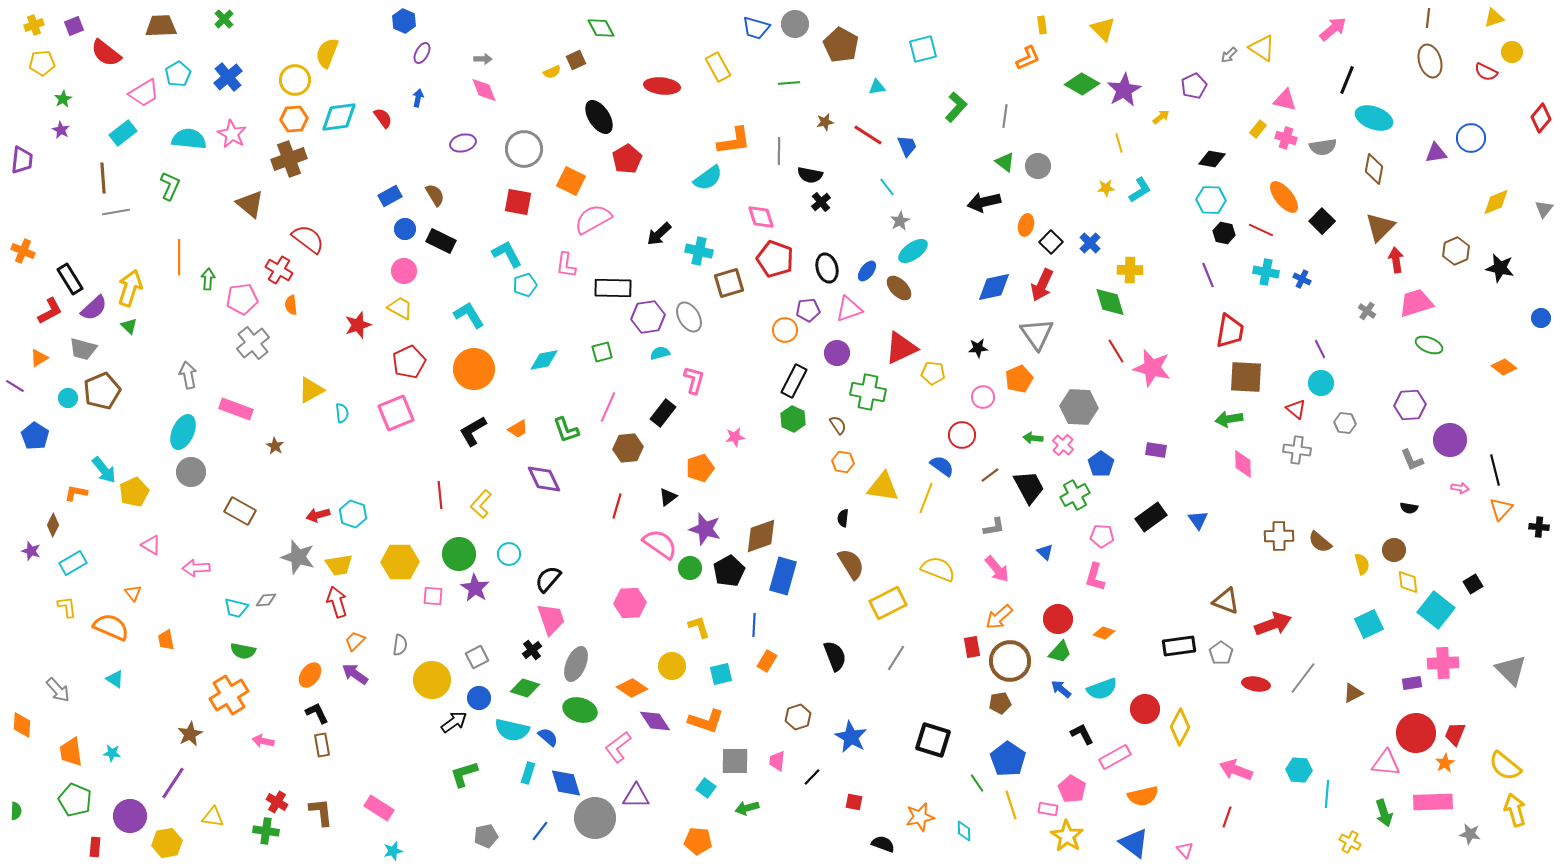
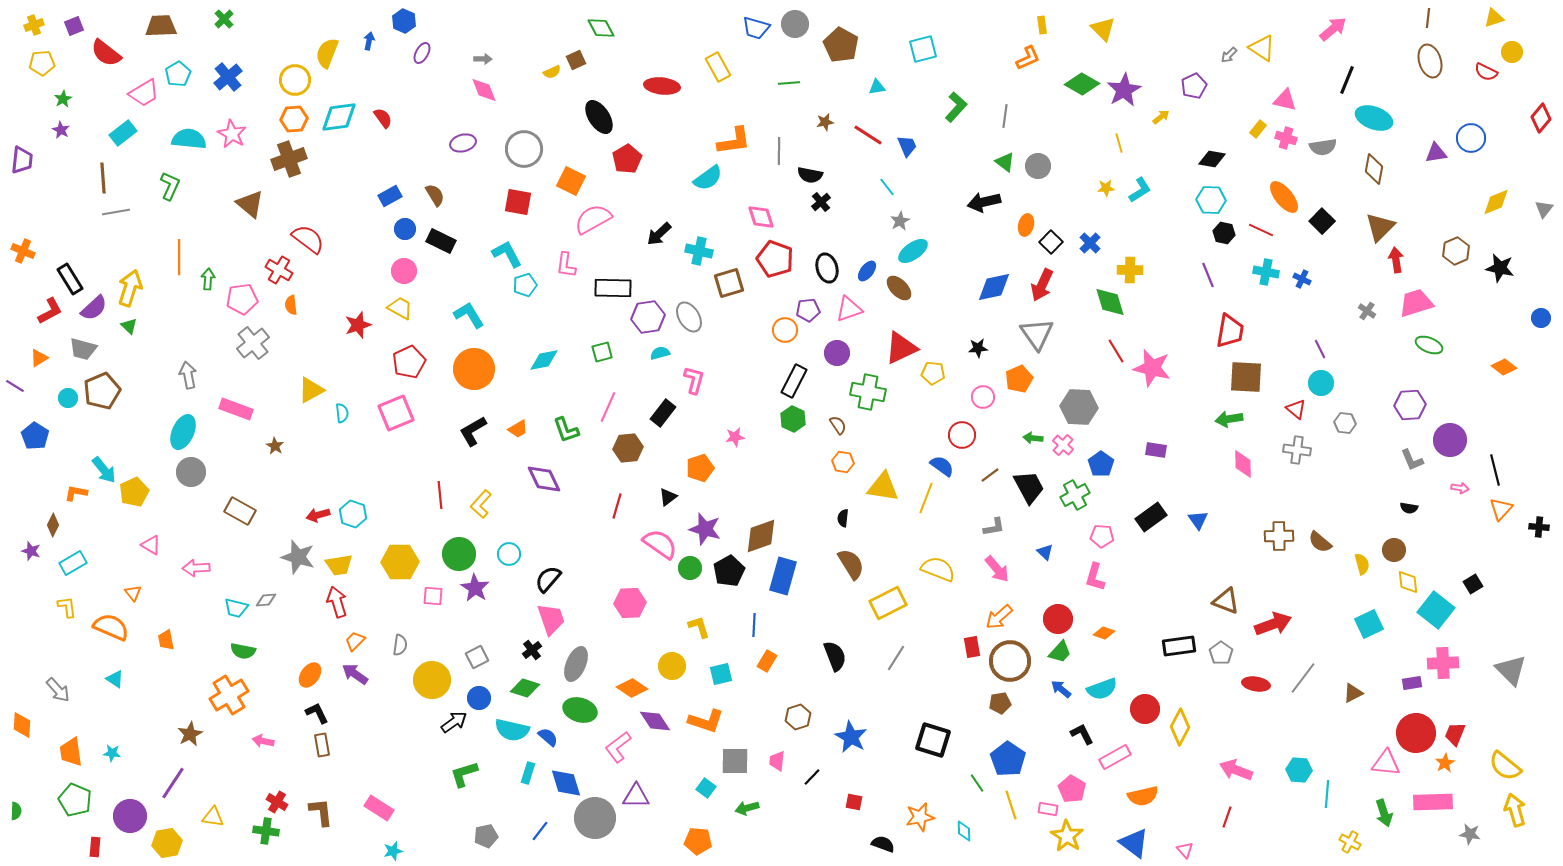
blue arrow at (418, 98): moved 49 px left, 57 px up
